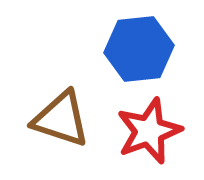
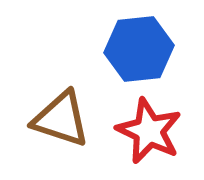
red star: rotated 26 degrees counterclockwise
